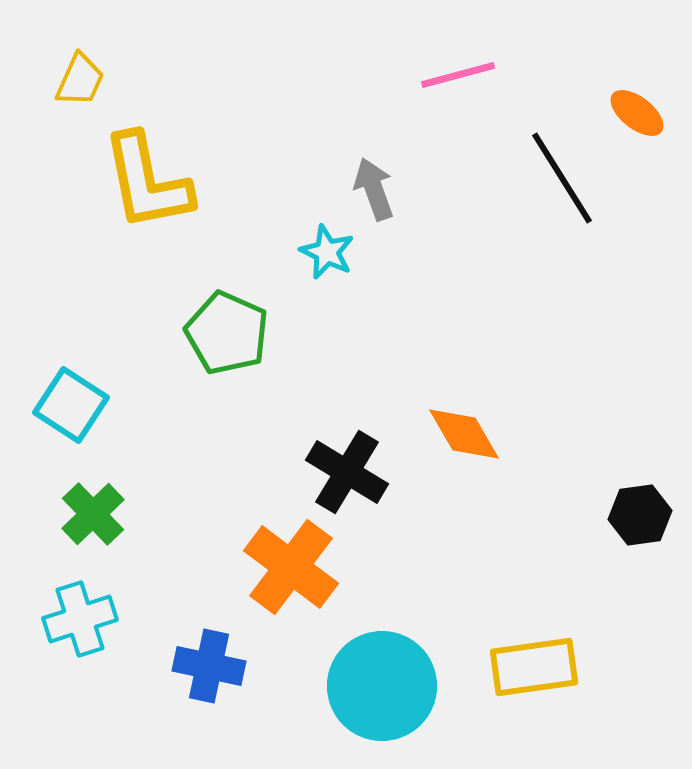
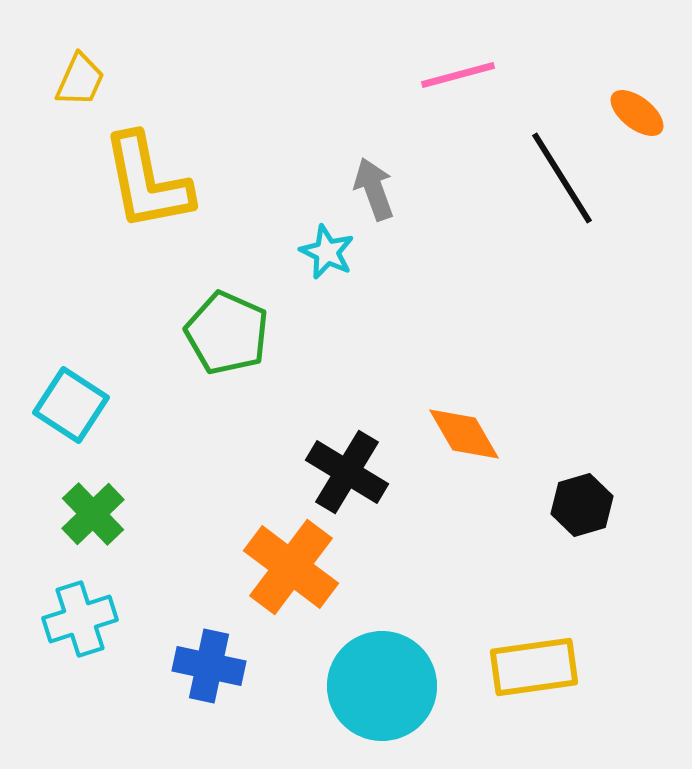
black hexagon: moved 58 px left, 10 px up; rotated 8 degrees counterclockwise
